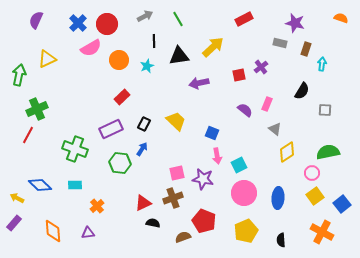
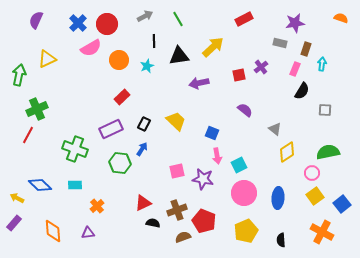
purple star at (295, 23): rotated 24 degrees counterclockwise
pink rectangle at (267, 104): moved 28 px right, 35 px up
pink square at (177, 173): moved 2 px up
brown cross at (173, 198): moved 4 px right, 12 px down
